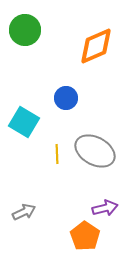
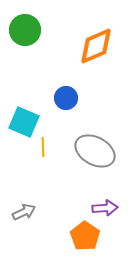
cyan square: rotated 8 degrees counterclockwise
yellow line: moved 14 px left, 7 px up
purple arrow: rotated 10 degrees clockwise
